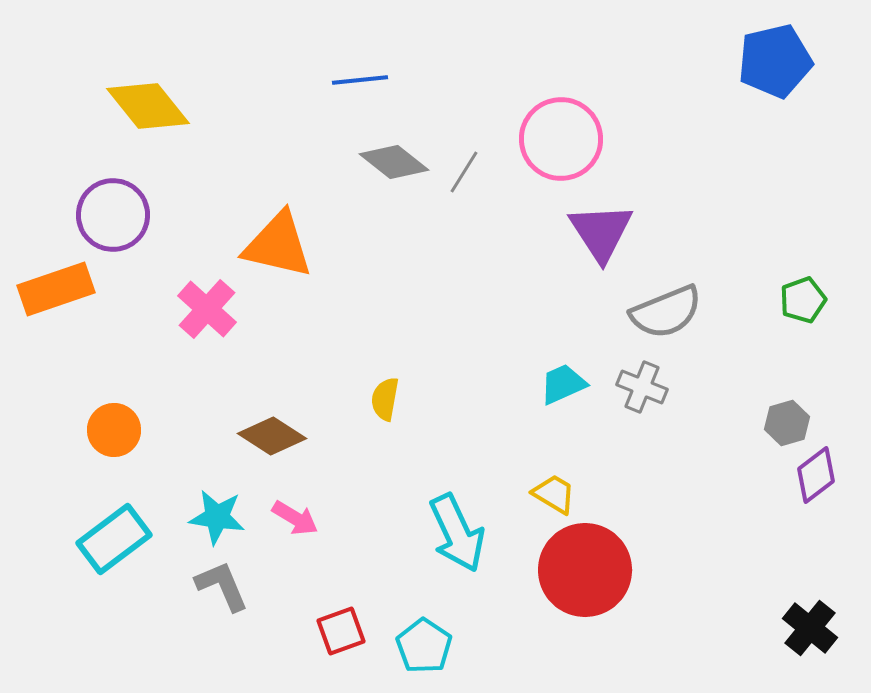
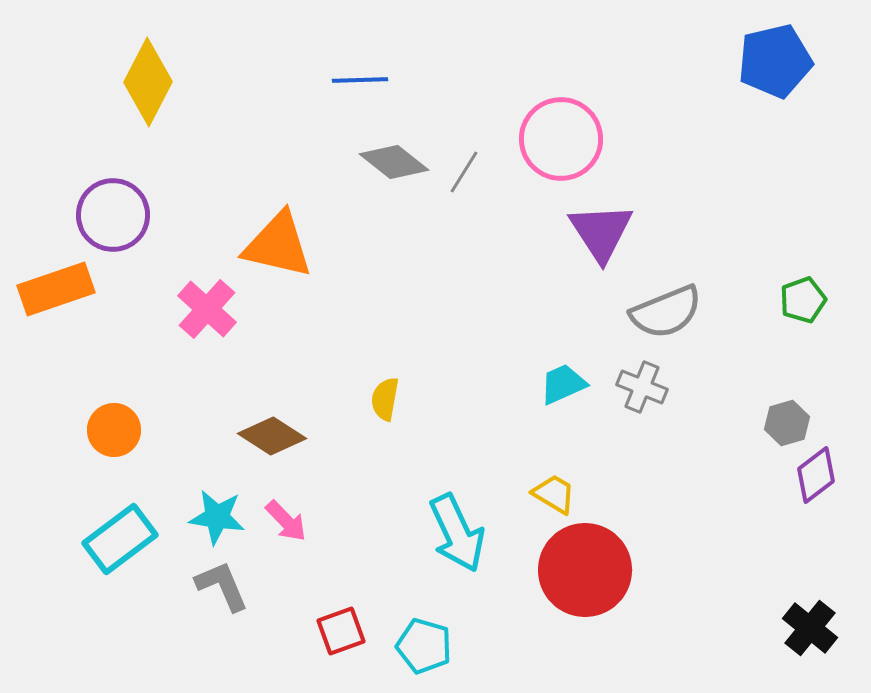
blue line: rotated 4 degrees clockwise
yellow diamond: moved 24 px up; rotated 66 degrees clockwise
pink arrow: moved 9 px left, 3 px down; rotated 15 degrees clockwise
cyan rectangle: moved 6 px right
cyan pentagon: rotated 18 degrees counterclockwise
